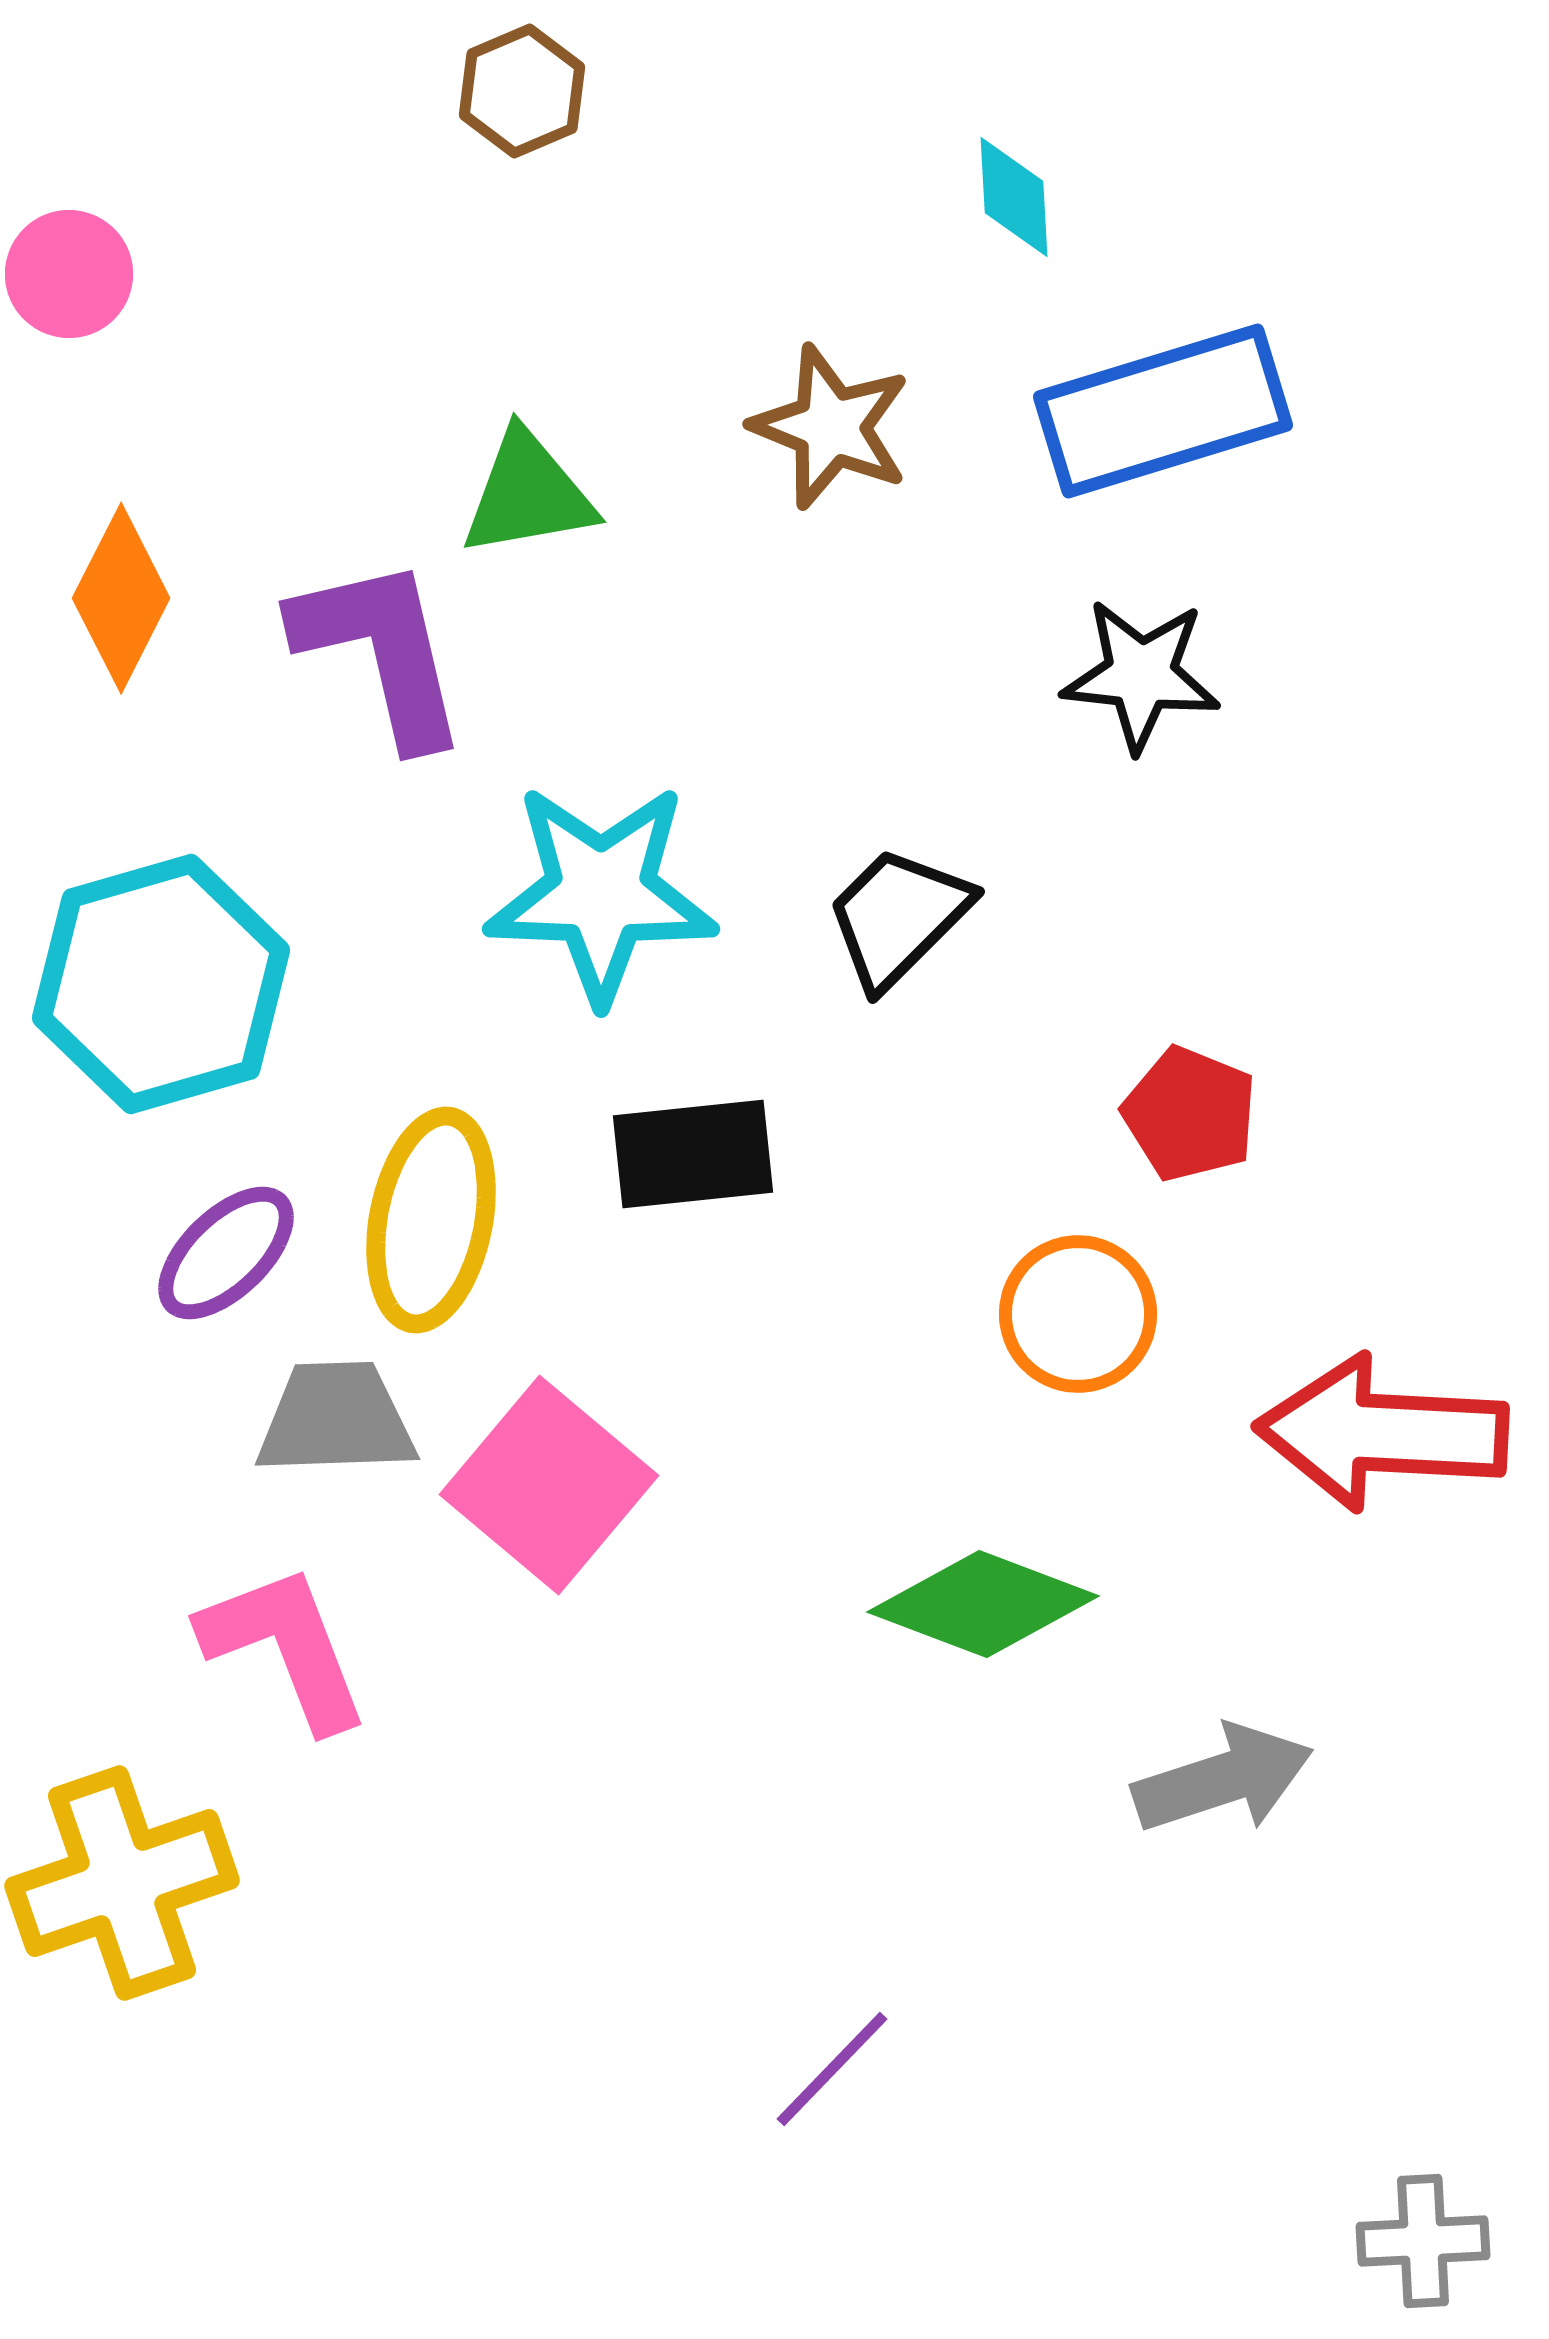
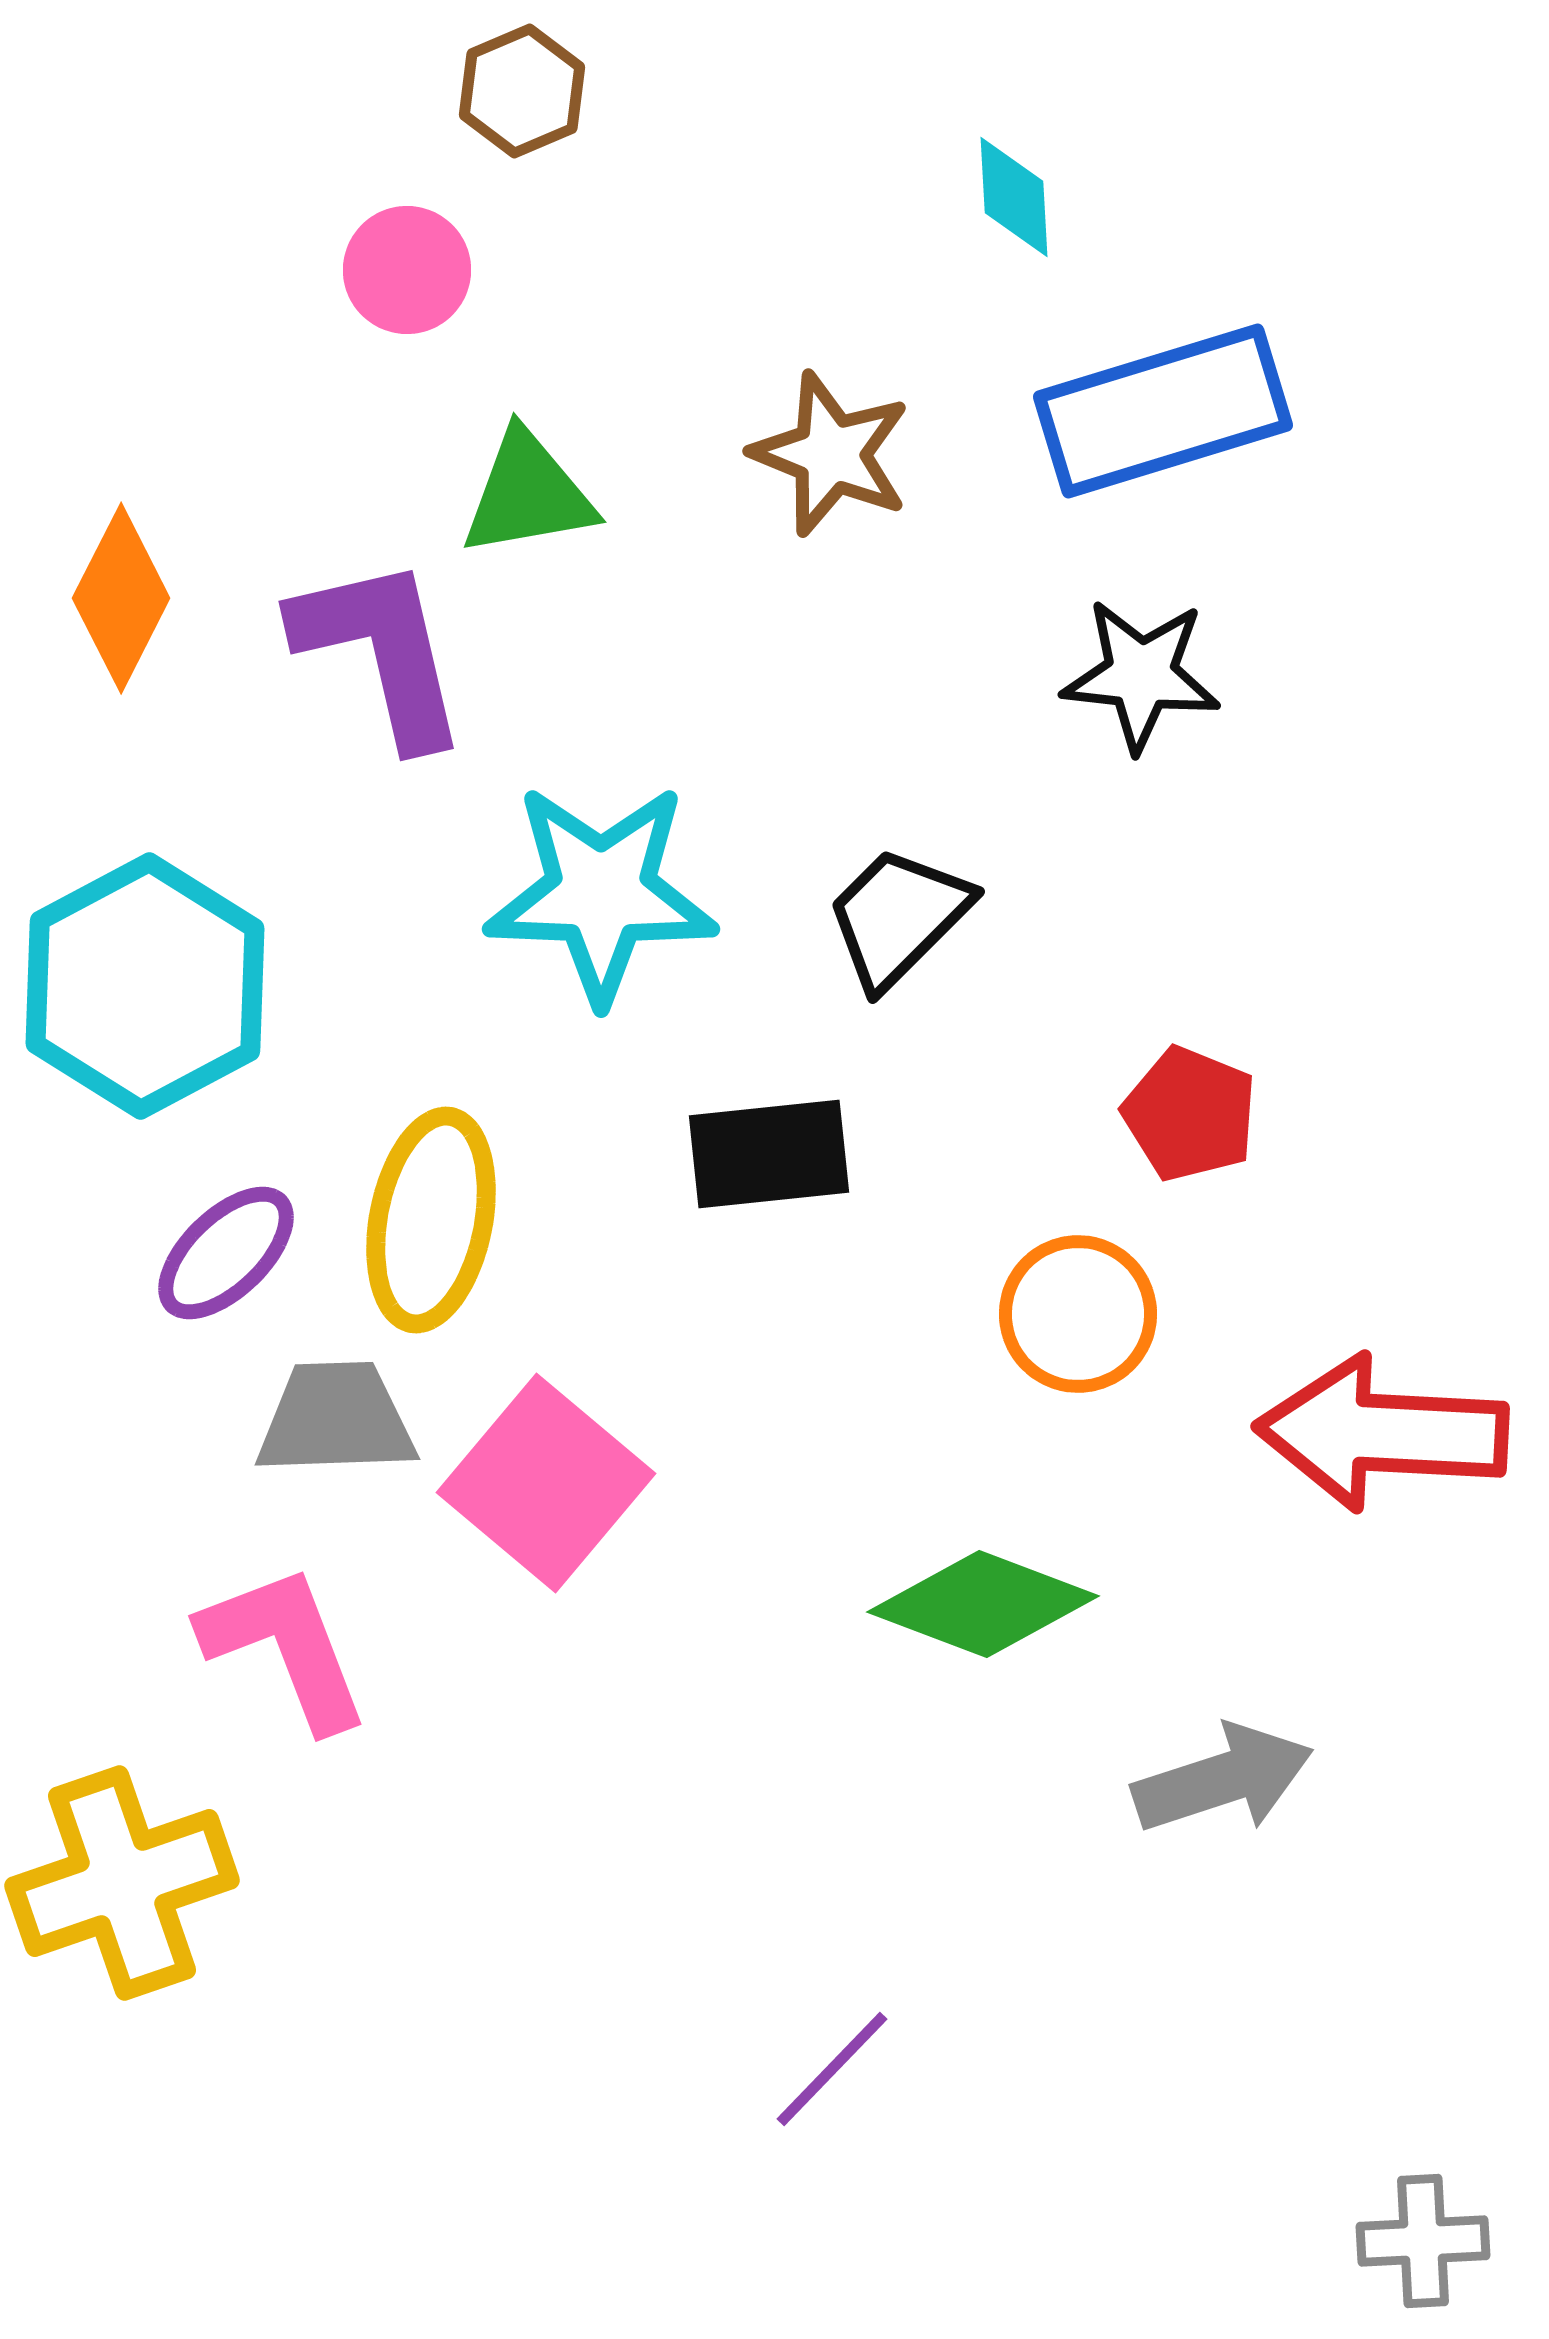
pink circle: moved 338 px right, 4 px up
brown star: moved 27 px down
cyan hexagon: moved 16 px left, 2 px down; rotated 12 degrees counterclockwise
black rectangle: moved 76 px right
pink square: moved 3 px left, 2 px up
